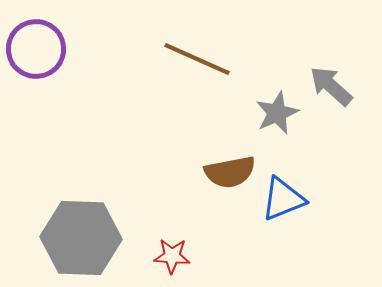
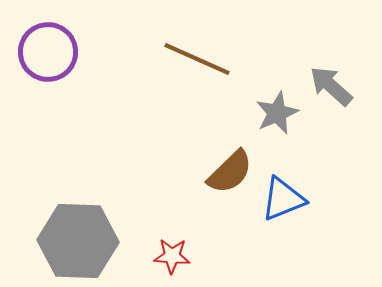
purple circle: moved 12 px right, 3 px down
brown semicircle: rotated 33 degrees counterclockwise
gray hexagon: moved 3 px left, 3 px down
